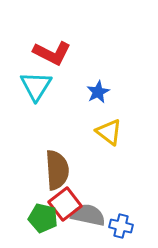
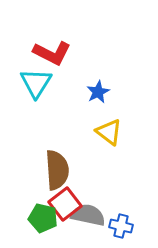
cyan triangle: moved 3 px up
